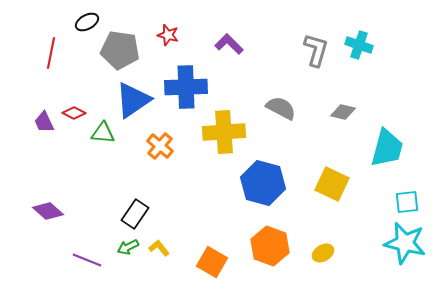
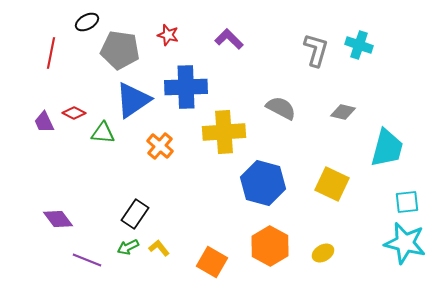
purple L-shape: moved 5 px up
purple diamond: moved 10 px right, 8 px down; rotated 12 degrees clockwise
orange hexagon: rotated 9 degrees clockwise
